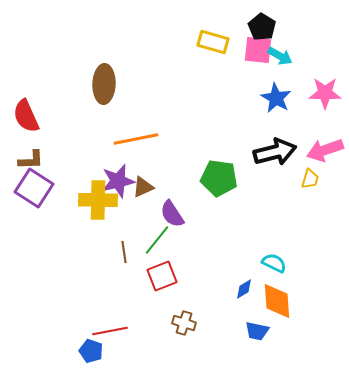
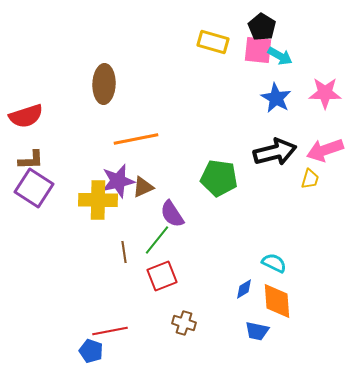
red semicircle: rotated 84 degrees counterclockwise
